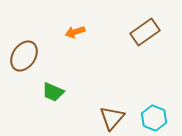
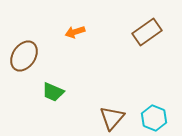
brown rectangle: moved 2 px right
